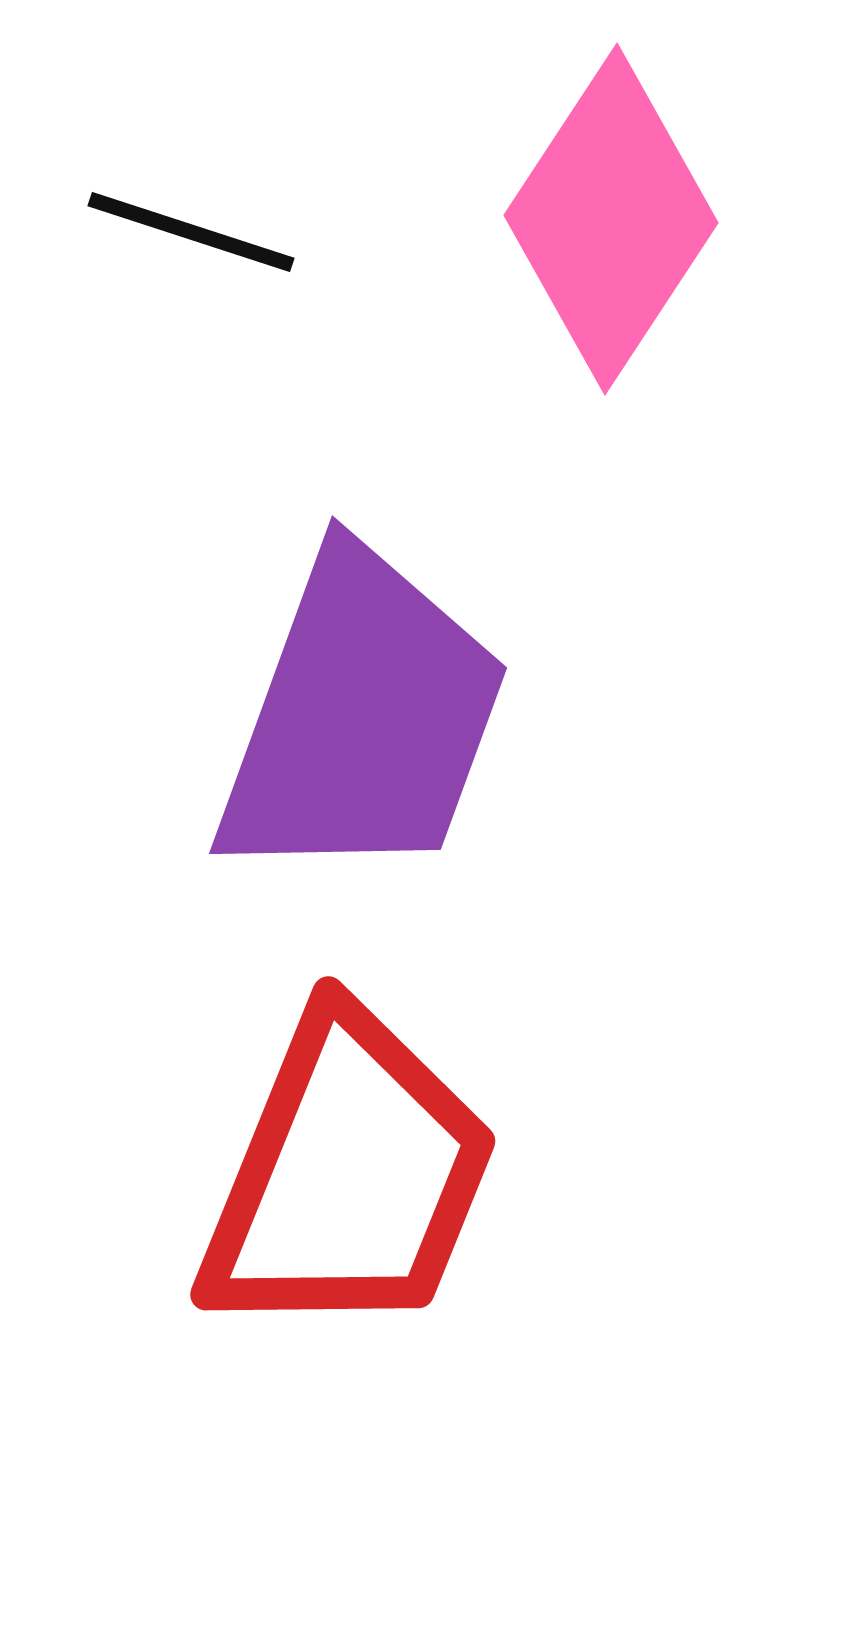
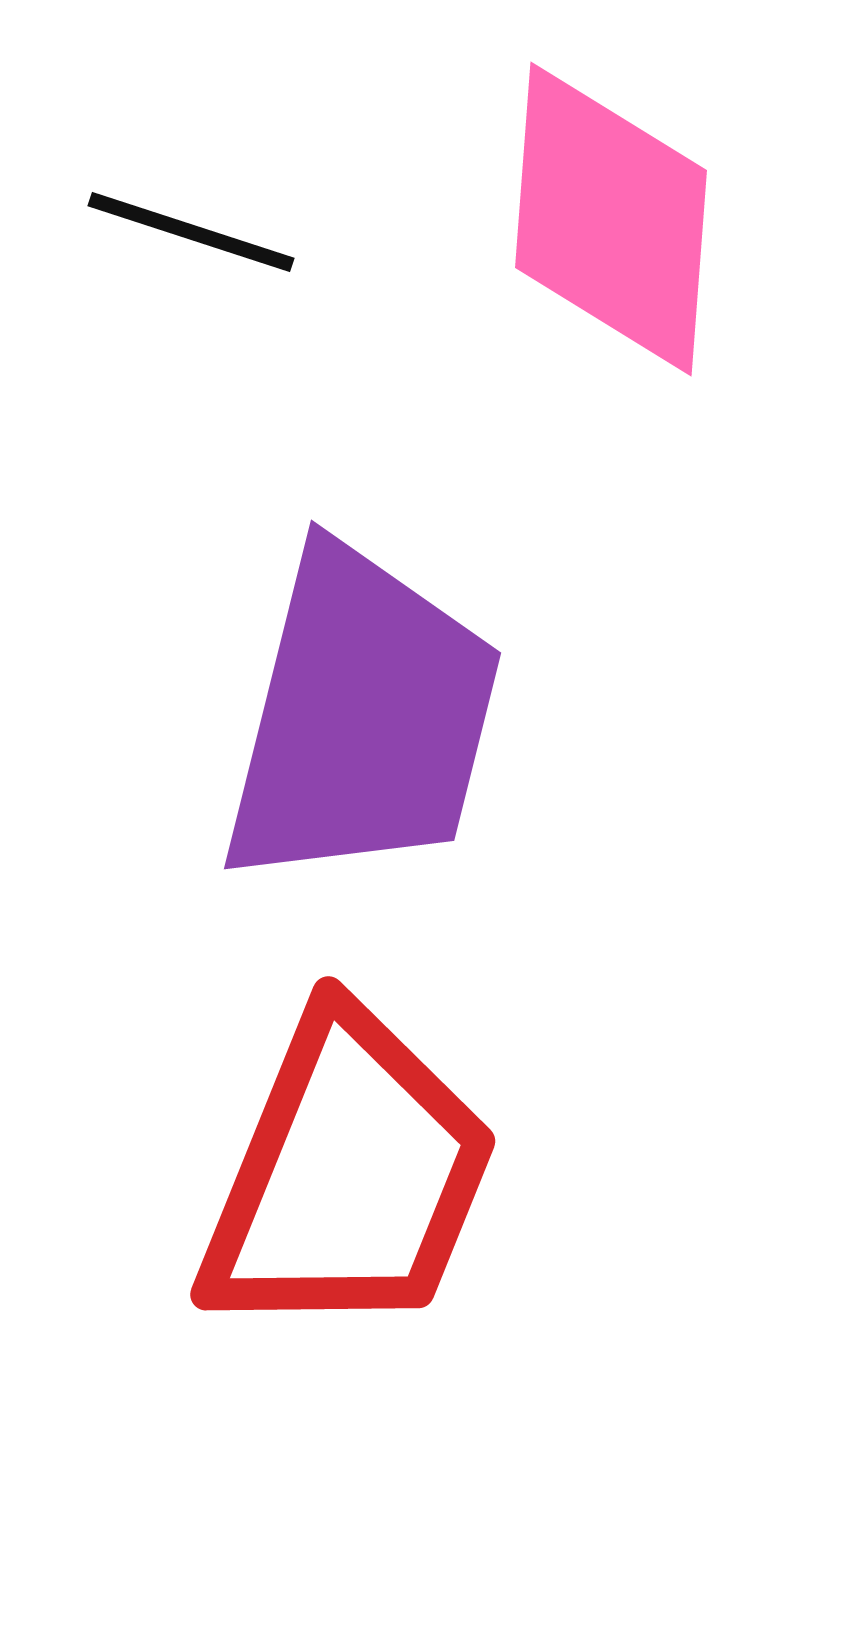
pink diamond: rotated 29 degrees counterclockwise
purple trapezoid: rotated 6 degrees counterclockwise
